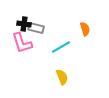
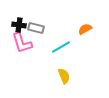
black cross: moved 5 px left, 1 px down
orange semicircle: rotated 104 degrees counterclockwise
yellow semicircle: moved 2 px right, 1 px up
